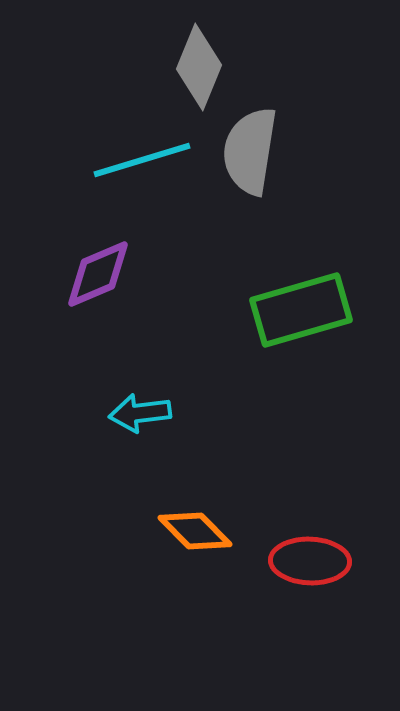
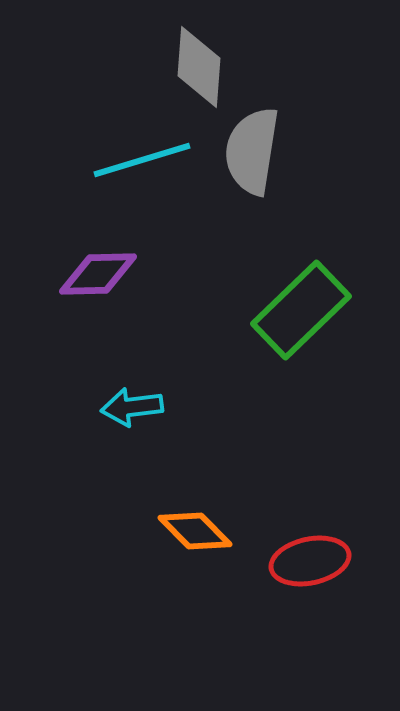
gray diamond: rotated 18 degrees counterclockwise
gray semicircle: moved 2 px right
purple diamond: rotated 22 degrees clockwise
green rectangle: rotated 28 degrees counterclockwise
cyan arrow: moved 8 px left, 6 px up
red ellipse: rotated 14 degrees counterclockwise
